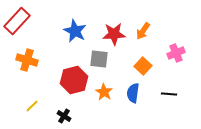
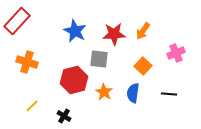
orange cross: moved 2 px down
